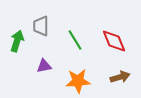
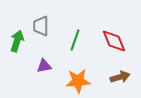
green line: rotated 50 degrees clockwise
